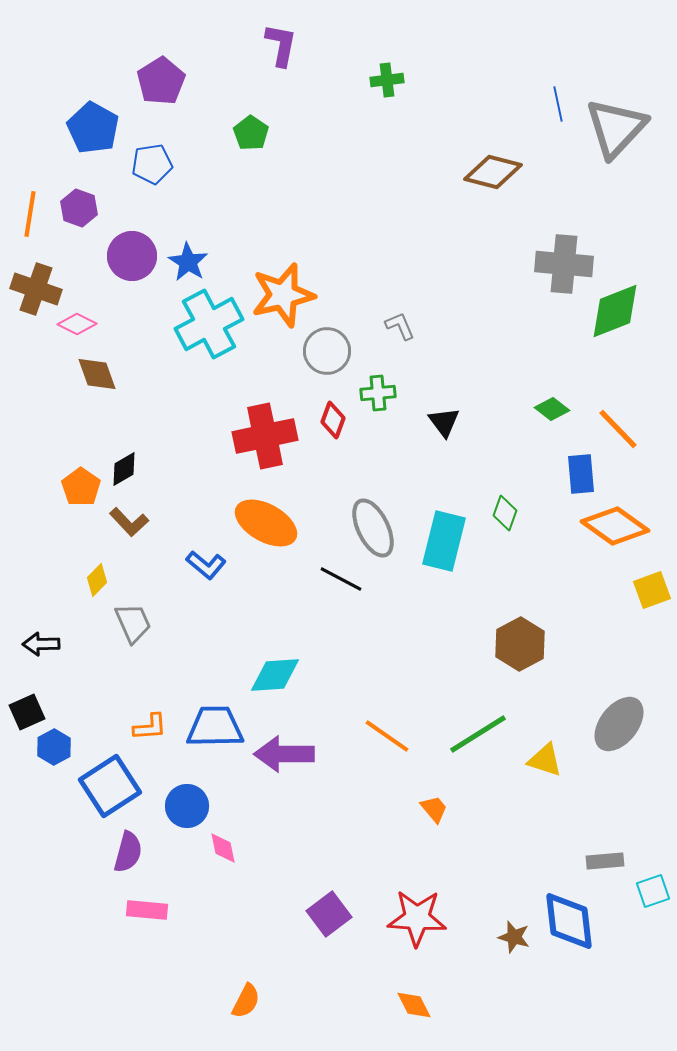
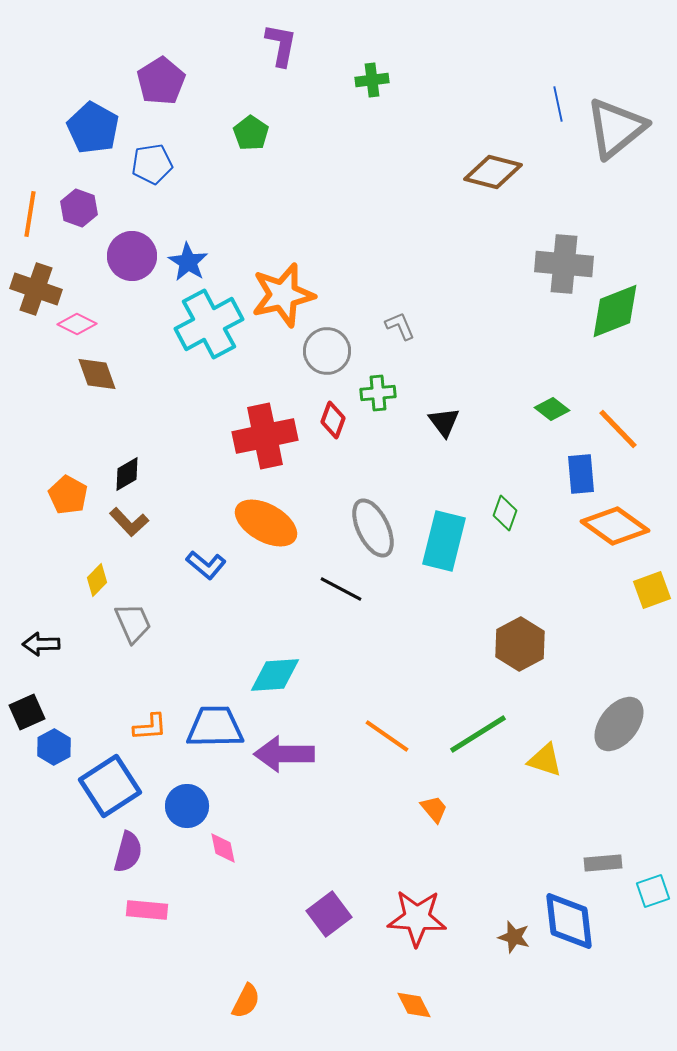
green cross at (387, 80): moved 15 px left
gray triangle at (616, 128): rotated 8 degrees clockwise
black diamond at (124, 469): moved 3 px right, 5 px down
orange pentagon at (81, 487): moved 13 px left, 8 px down; rotated 6 degrees counterclockwise
black line at (341, 579): moved 10 px down
gray rectangle at (605, 861): moved 2 px left, 2 px down
